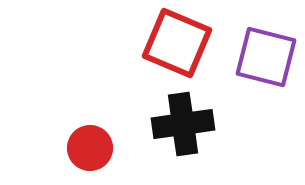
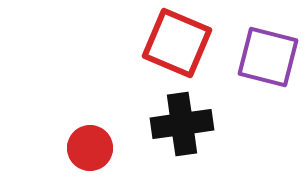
purple square: moved 2 px right
black cross: moved 1 px left
